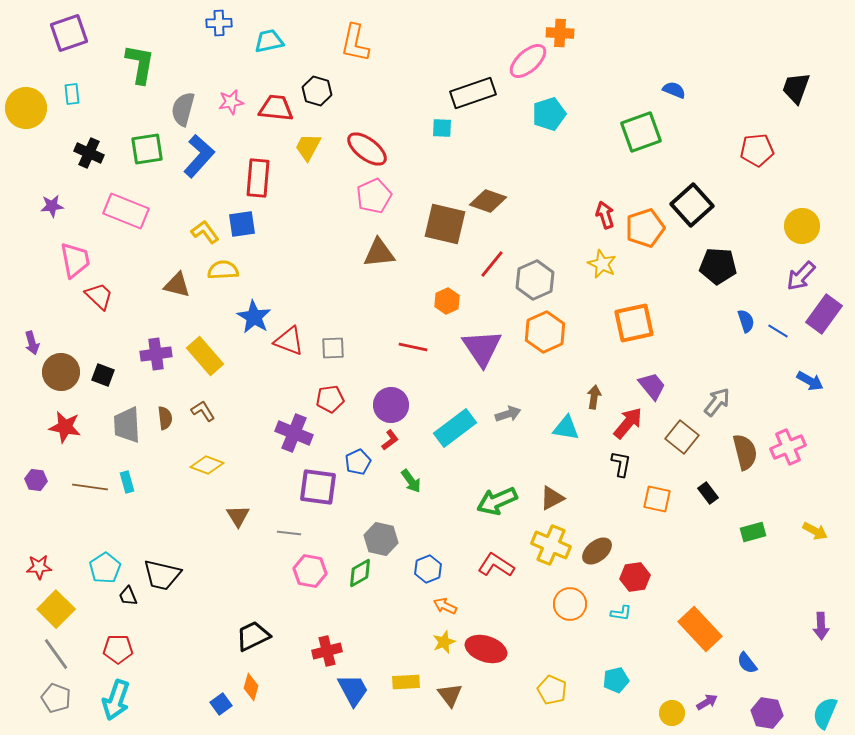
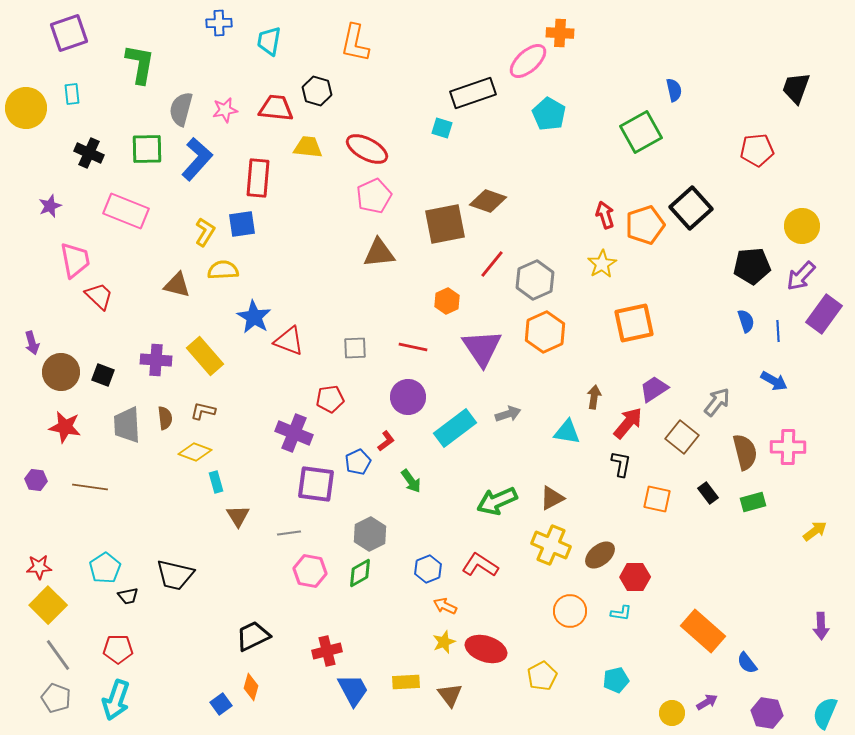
cyan trapezoid at (269, 41): rotated 68 degrees counterclockwise
blue semicircle at (674, 90): rotated 55 degrees clockwise
pink star at (231, 102): moved 6 px left, 8 px down
gray semicircle at (183, 109): moved 2 px left
cyan pentagon at (549, 114): rotated 24 degrees counterclockwise
cyan square at (442, 128): rotated 15 degrees clockwise
green square at (641, 132): rotated 9 degrees counterclockwise
yellow trapezoid at (308, 147): rotated 68 degrees clockwise
green square at (147, 149): rotated 8 degrees clockwise
red ellipse at (367, 149): rotated 9 degrees counterclockwise
blue L-shape at (199, 156): moved 2 px left, 3 px down
black square at (692, 205): moved 1 px left, 3 px down
purple star at (52, 206): moved 2 px left; rotated 15 degrees counterclockwise
brown square at (445, 224): rotated 24 degrees counterclockwise
orange pentagon at (645, 228): moved 3 px up
yellow L-shape at (205, 232): rotated 68 degrees clockwise
yellow star at (602, 264): rotated 16 degrees clockwise
black pentagon at (718, 266): moved 34 px right; rotated 9 degrees counterclockwise
blue line at (778, 331): rotated 55 degrees clockwise
gray square at (333, 348): moved 22 px right
purple cross at (156, 354): moved 6 px down; rotated 12 degrees clockwise
blue arrow at (810, 381): moved 36 px left
purple trapezoid at (652, 386): moved 2 px right, 3 px down; rotated 84 degrees counterclockwise
purple circle at (391, 405): moved 17 px right, 8 px up
brown L-shape at (203, 411): rotated 45 degrees counterclockwise
cyan triangle at (566, 428): moved 1 px right, 4 px down
red L-shape at (390, 440): moved 4 px left, 1 px down
pink cross at (788, 447): rotated 24 degrees clockwise
yellow diamond at (207, 465): moved 12 px left, 13 px up
cyan rectangle at (127, 482): moved 89 px right
purple square at (318, 487): moved 2 px left, 3 px up
yellow arrow at (815, 531): rotated 65 degrees counterclockwise
green rectangle at (753, 532): moved 30 px up
gray line at (289, 533): rotated 15 degrees counterclockwise
gray hexagon at (381, 539): moved 11 px left, 5 px up; rotated 20 degrees clockwise
brown ellipse at (597, 551): moved 3 px right, 4 px down
red L-shape at (496, 565): moved 16 px left
black trapezoid at (162, 575): moved 13 px right
red hexagon at (635, 577): rotated 8 degrees clockwise
black trapezoid at (128, 596): rotated 80 degrees counterclockwise
orange circle at (570, 604): moved 7 px down
yellow square at (56, 609): moved 8 px left, 4 px up
orange rectangle at (700, 629): moved 3 px right, 2 px down; rotated 6 degrees counterclockwise
gray line at (56, 654): moved 2 px right, 1 px down
yellow pentagon at (552, 690): moved 10 px left, 14 px up; rotated 20 degrees clockwise
